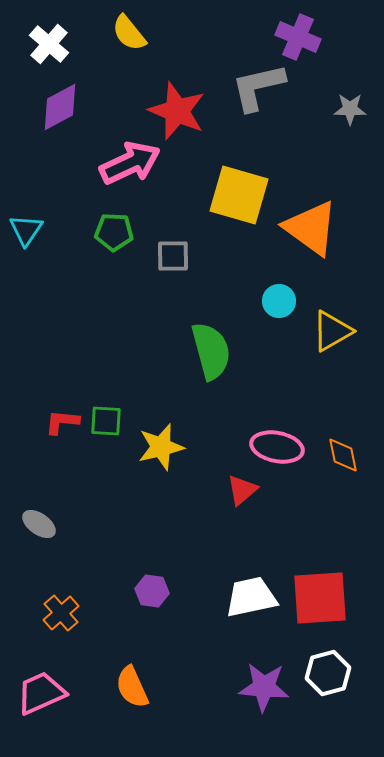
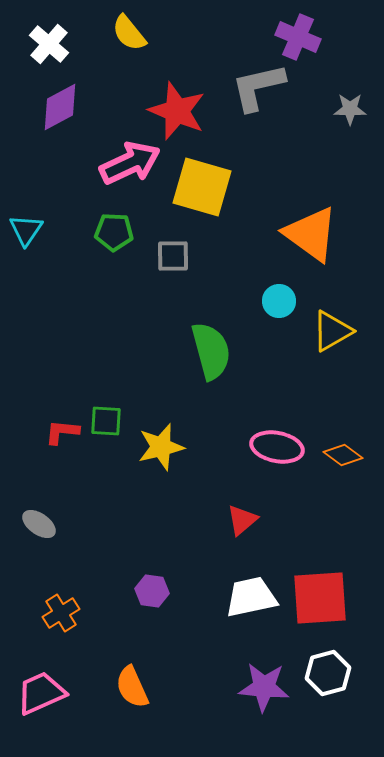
yellow square: moved 37 px left, 8 px up
orange triangle: moved 6 px down
red L-shape: moved 10 px down
orange diamond: rotated 42 degrees counterclockwise
red triangle: moved 30 px down
orange cross: rotated 9 degrees clockwise
